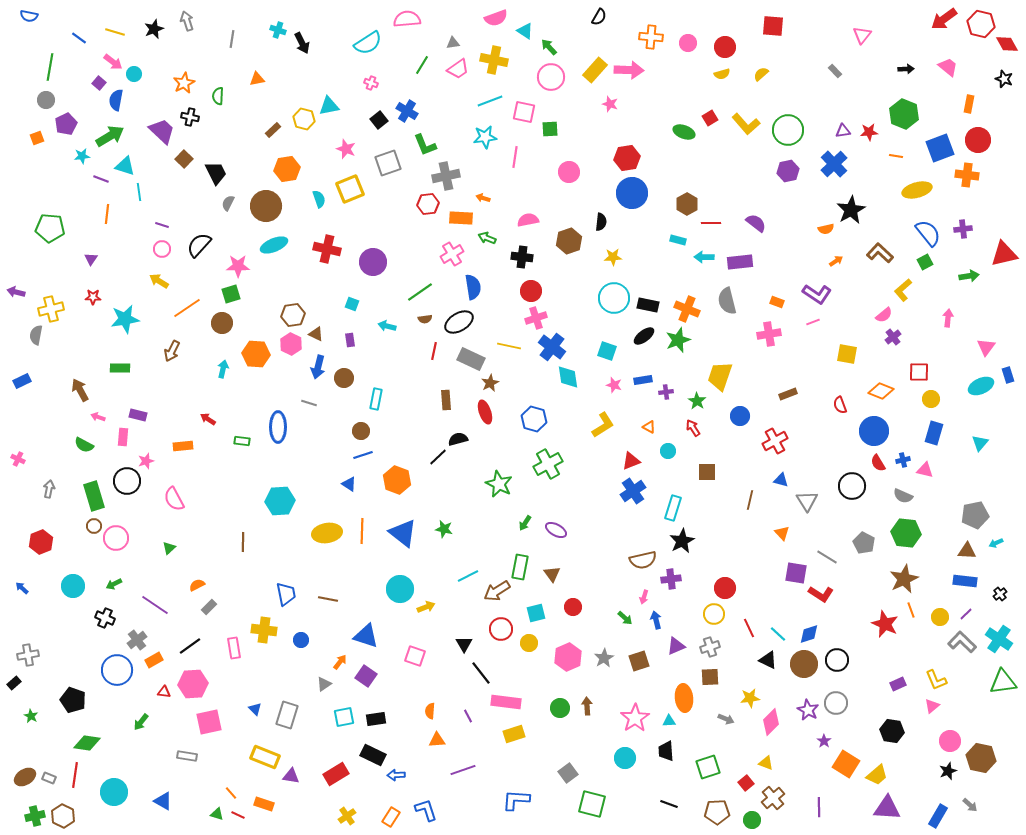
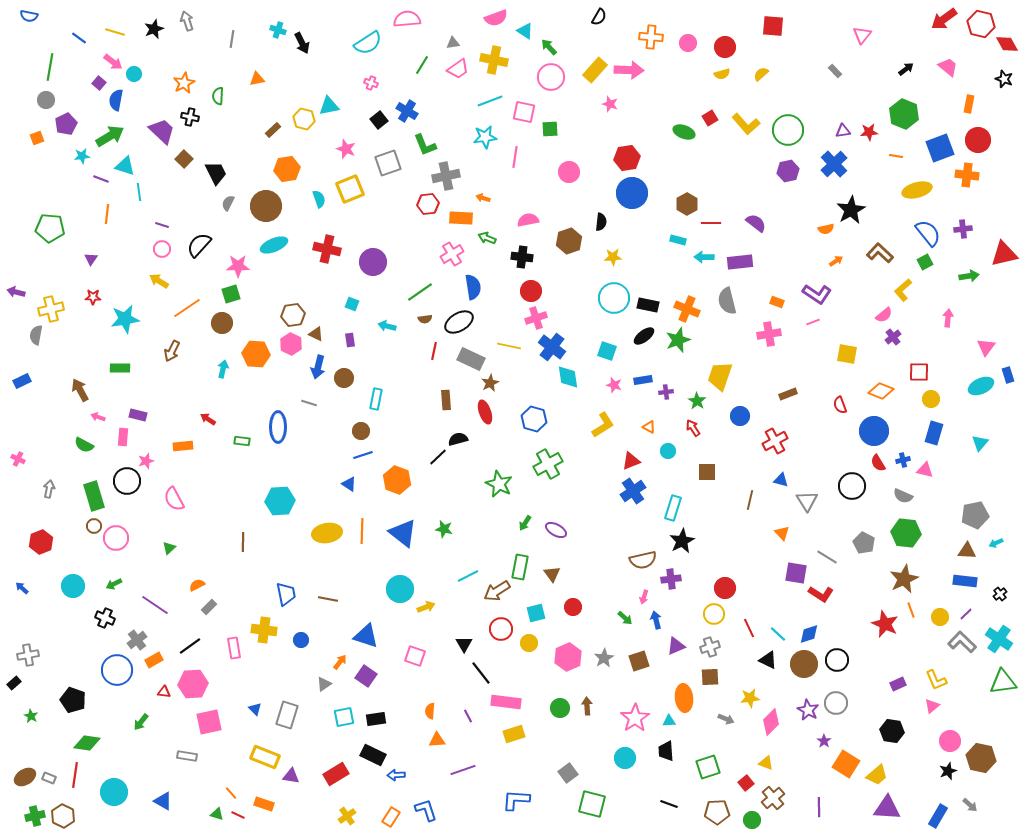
black arrow at (906, 69): rotated 35 degrees counterclockwise
